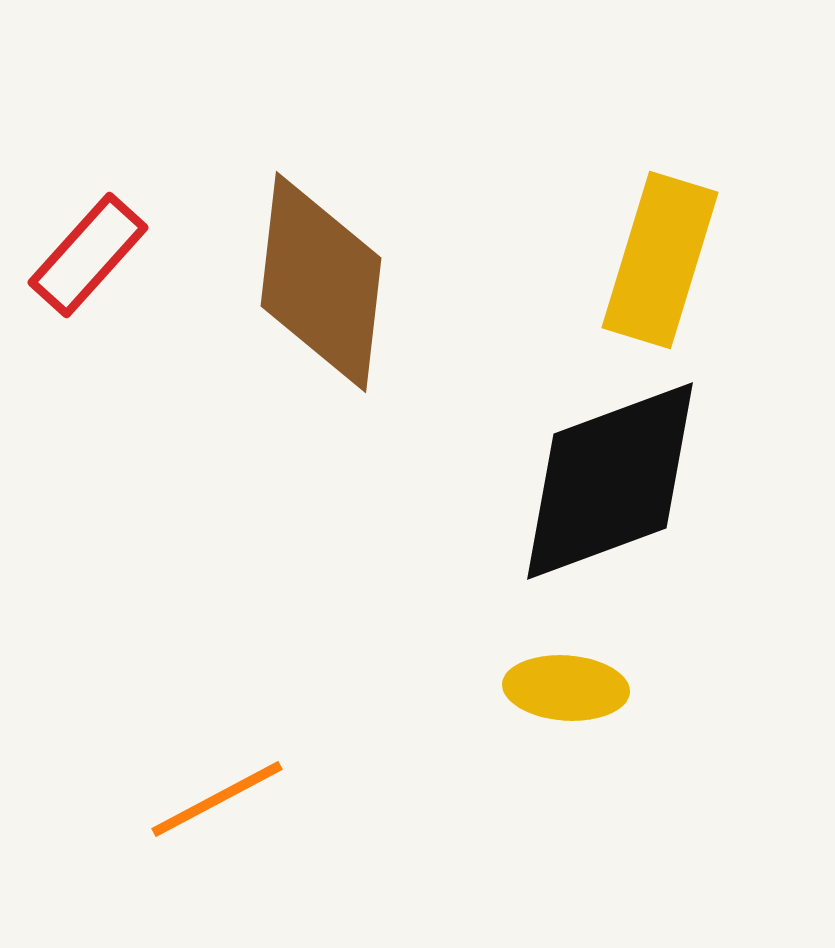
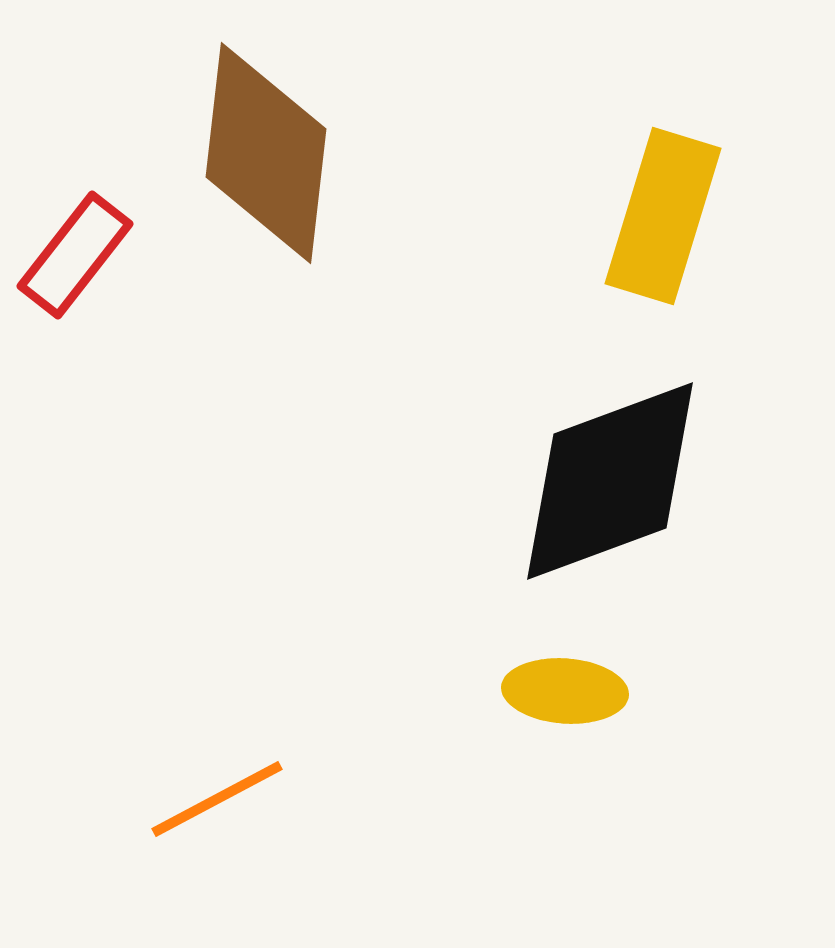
red rectangle: moved 13 px left; rotated 4 degrees counterclockwise
yellow rectangle: moved 3 px right, 44 px up
brown diamond: moved 55 px left, 129 px up
yellow ellipse: moved 1 px left, 3 px down
